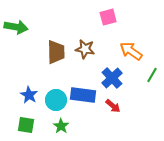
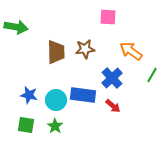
pink square: rotated 18 degrees clockwise
brown star: rotated 18 degrees counterclockwise
blue star: rotated 18 degrees counterclockwise
green star: moved 6 px left
